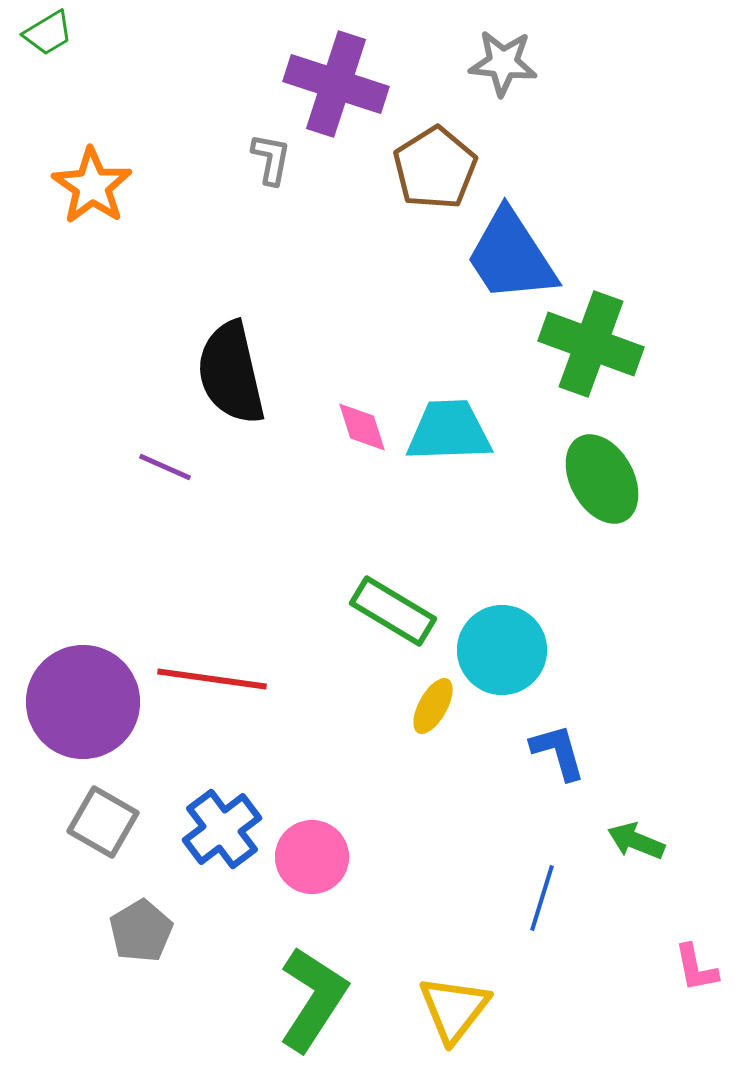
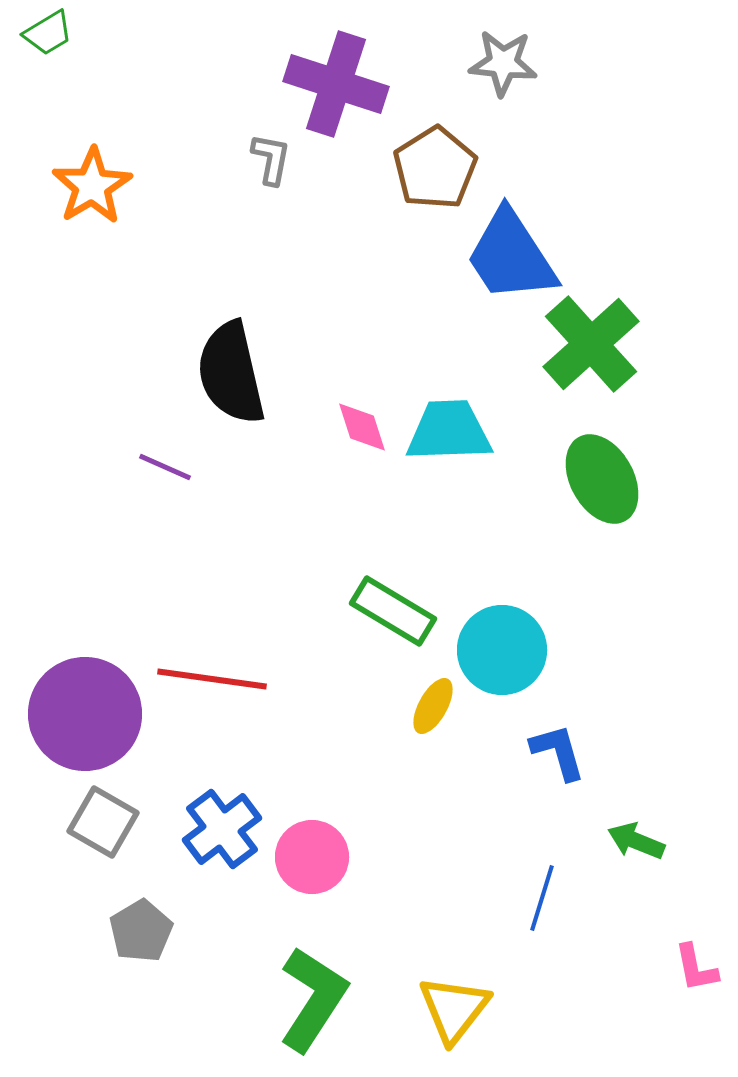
orange star: rotated 6 degrees clockwise
green cross: rotated 28 degrees clockwise
purple circle: moved 2 px right, 12 px down
